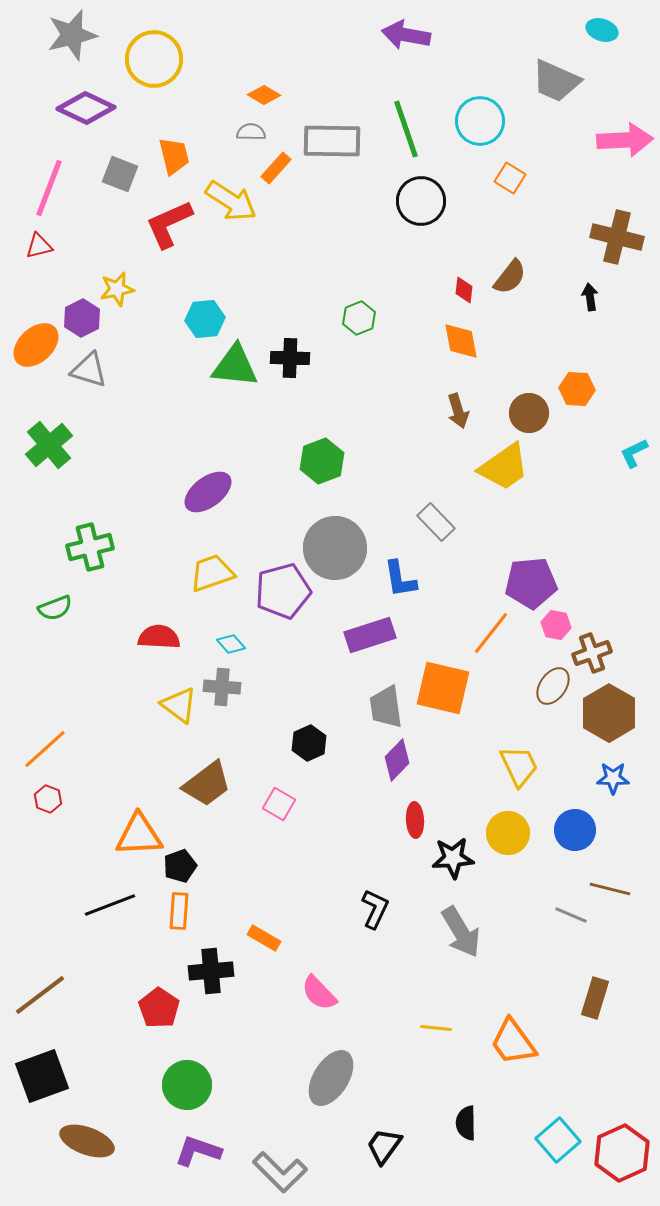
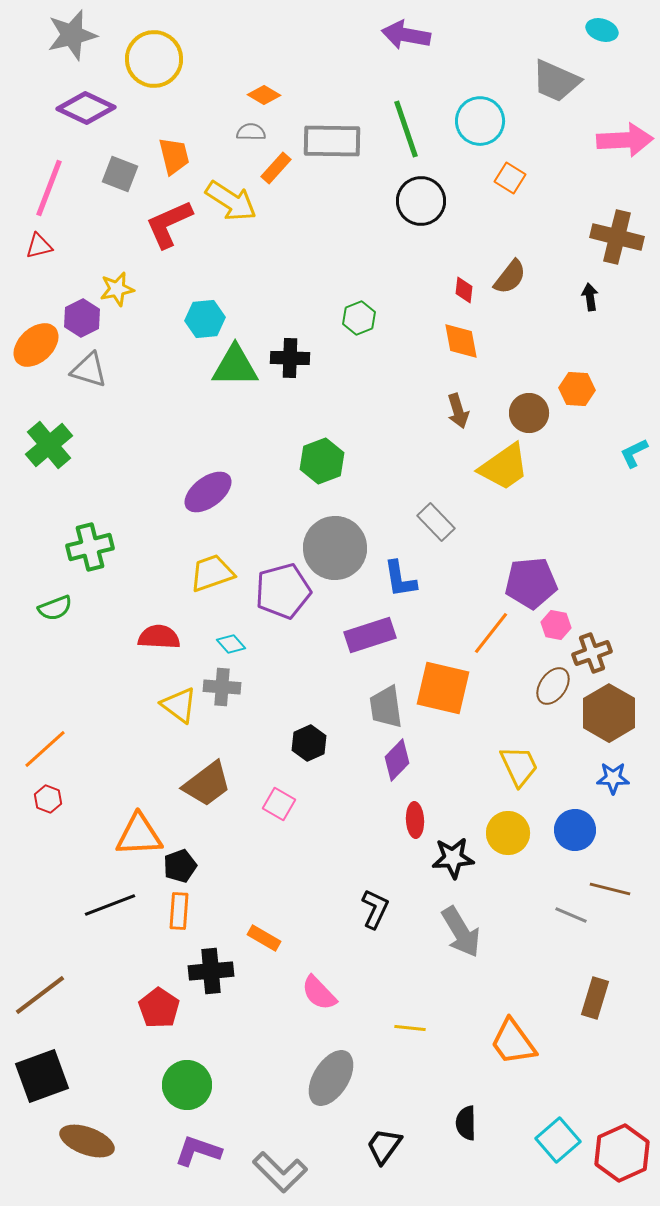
green triangle at (235, 366): rotated 6 degrees counterclockwise
yellow line at (436, 1028): moved 26 px left
